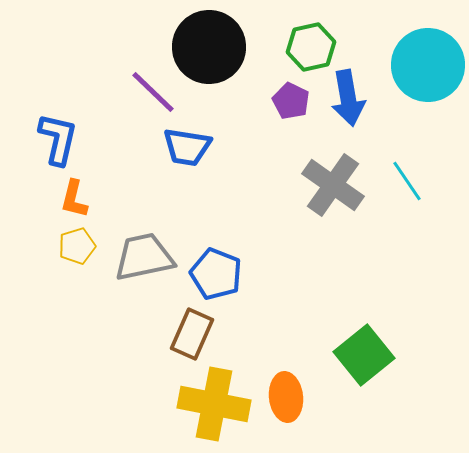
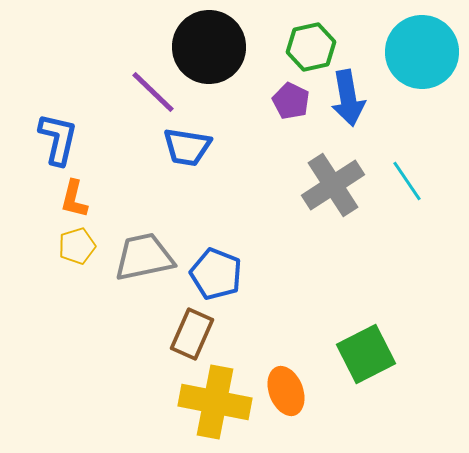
cyan circle: moved 6 px left, 13 px up
gray cross: rotated 22 degrees clockwise
green square: moved 2 px right, 1 px up; rotated 12 degrees clockwise
orange ellipse: moved 6 px up; rotated 15 degrees counterclockwise
yellow cross: moved 1 px right, 2 px up
